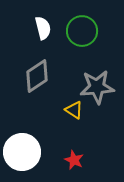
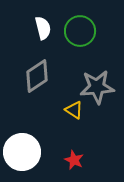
green circle: moved 2 px left
